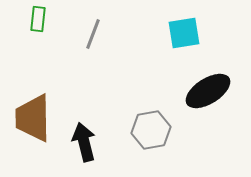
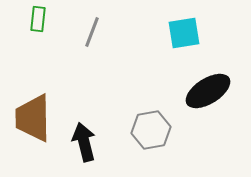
gray line: moved 1 px left, 2 px up
